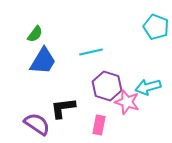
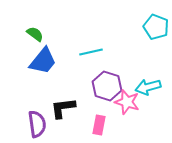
green semicircle: rotated 90 degrees counterclockwise
blue trapezoid: rotated 8 degrees clockwise
purple semicircle: rotated 48 degrees clockwise
